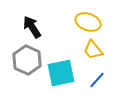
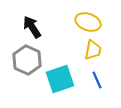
yellow trapezoid: rotated 130 degrees counterclockwise
cyan square: moved 1 px left, 6 px down; rotated 8 degrees counterclockwise
blue line: rotated 66 degrees counterclockwise
